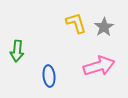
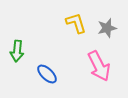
gray star: moved 3 px right, 1 px down; rotated 18 degrees clockwise
pink arrow: rotated 80 degrees clockwise
blue ellipse: moved 2 px left, 2 px up; rotated 40 degrees counterclockwise
